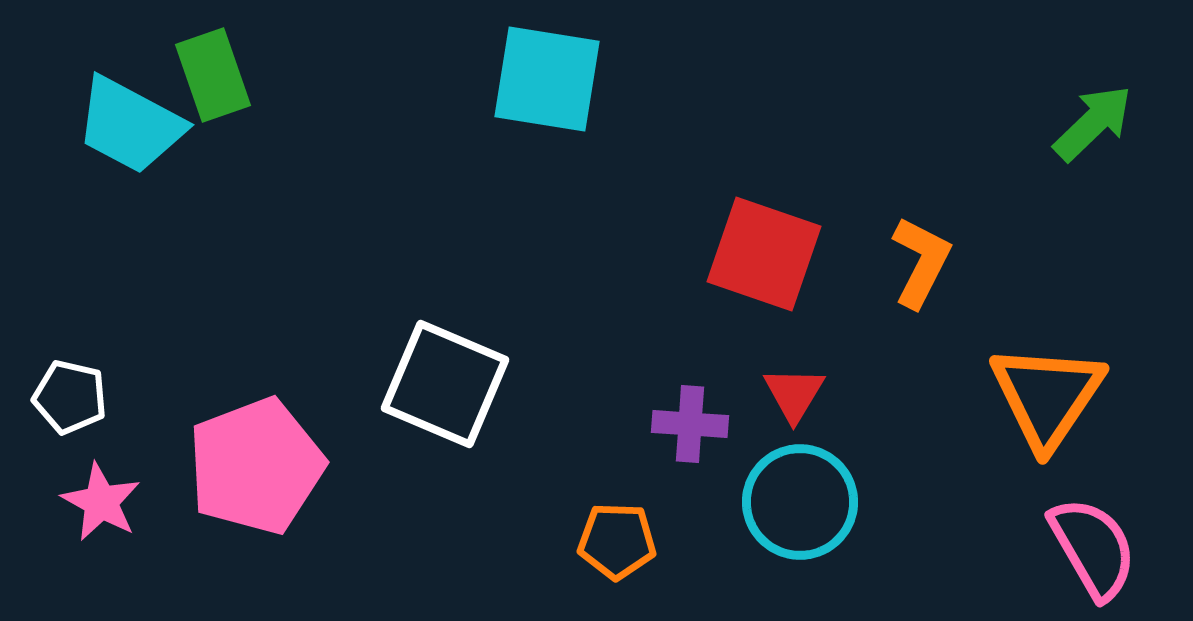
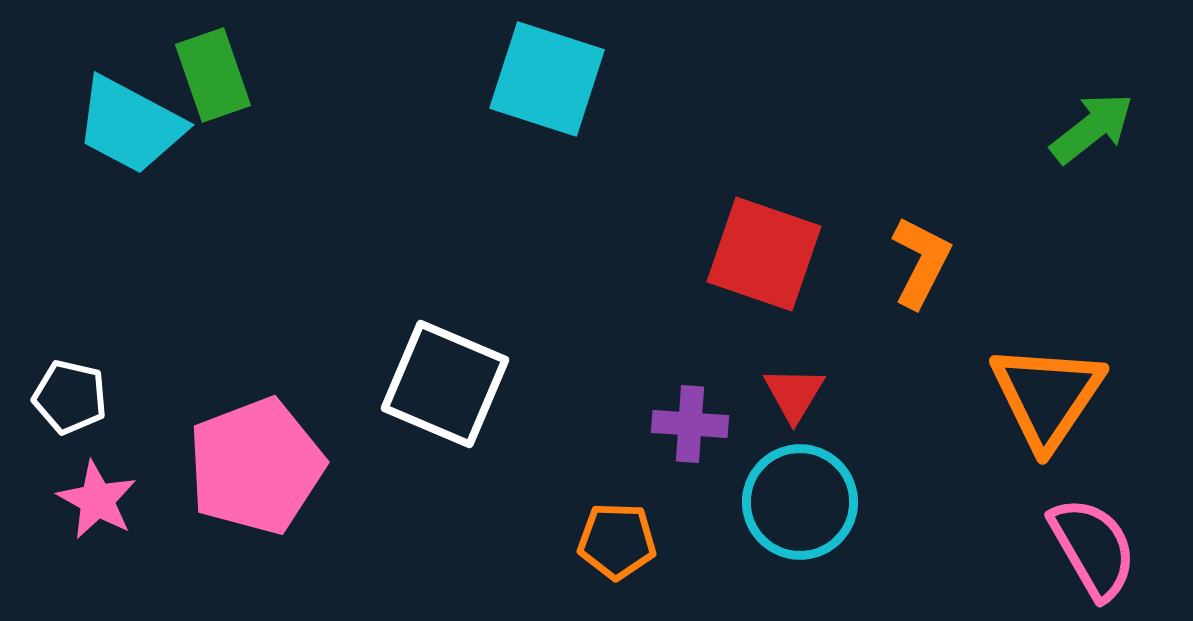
cyan square: rotated 9 degrees clockwise
green arrow: moved 1 px left, 5 px down; rotated 6 degrees clockwise
pink star: moved 4 px left, 2 px up
